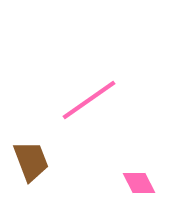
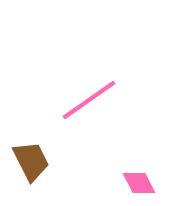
brown trapezoid: rotated 6 degrees counterclockwise
